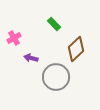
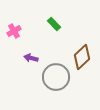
pink cross: moved 7 px up
brown diamond: moved 6 px right, 8 px down
